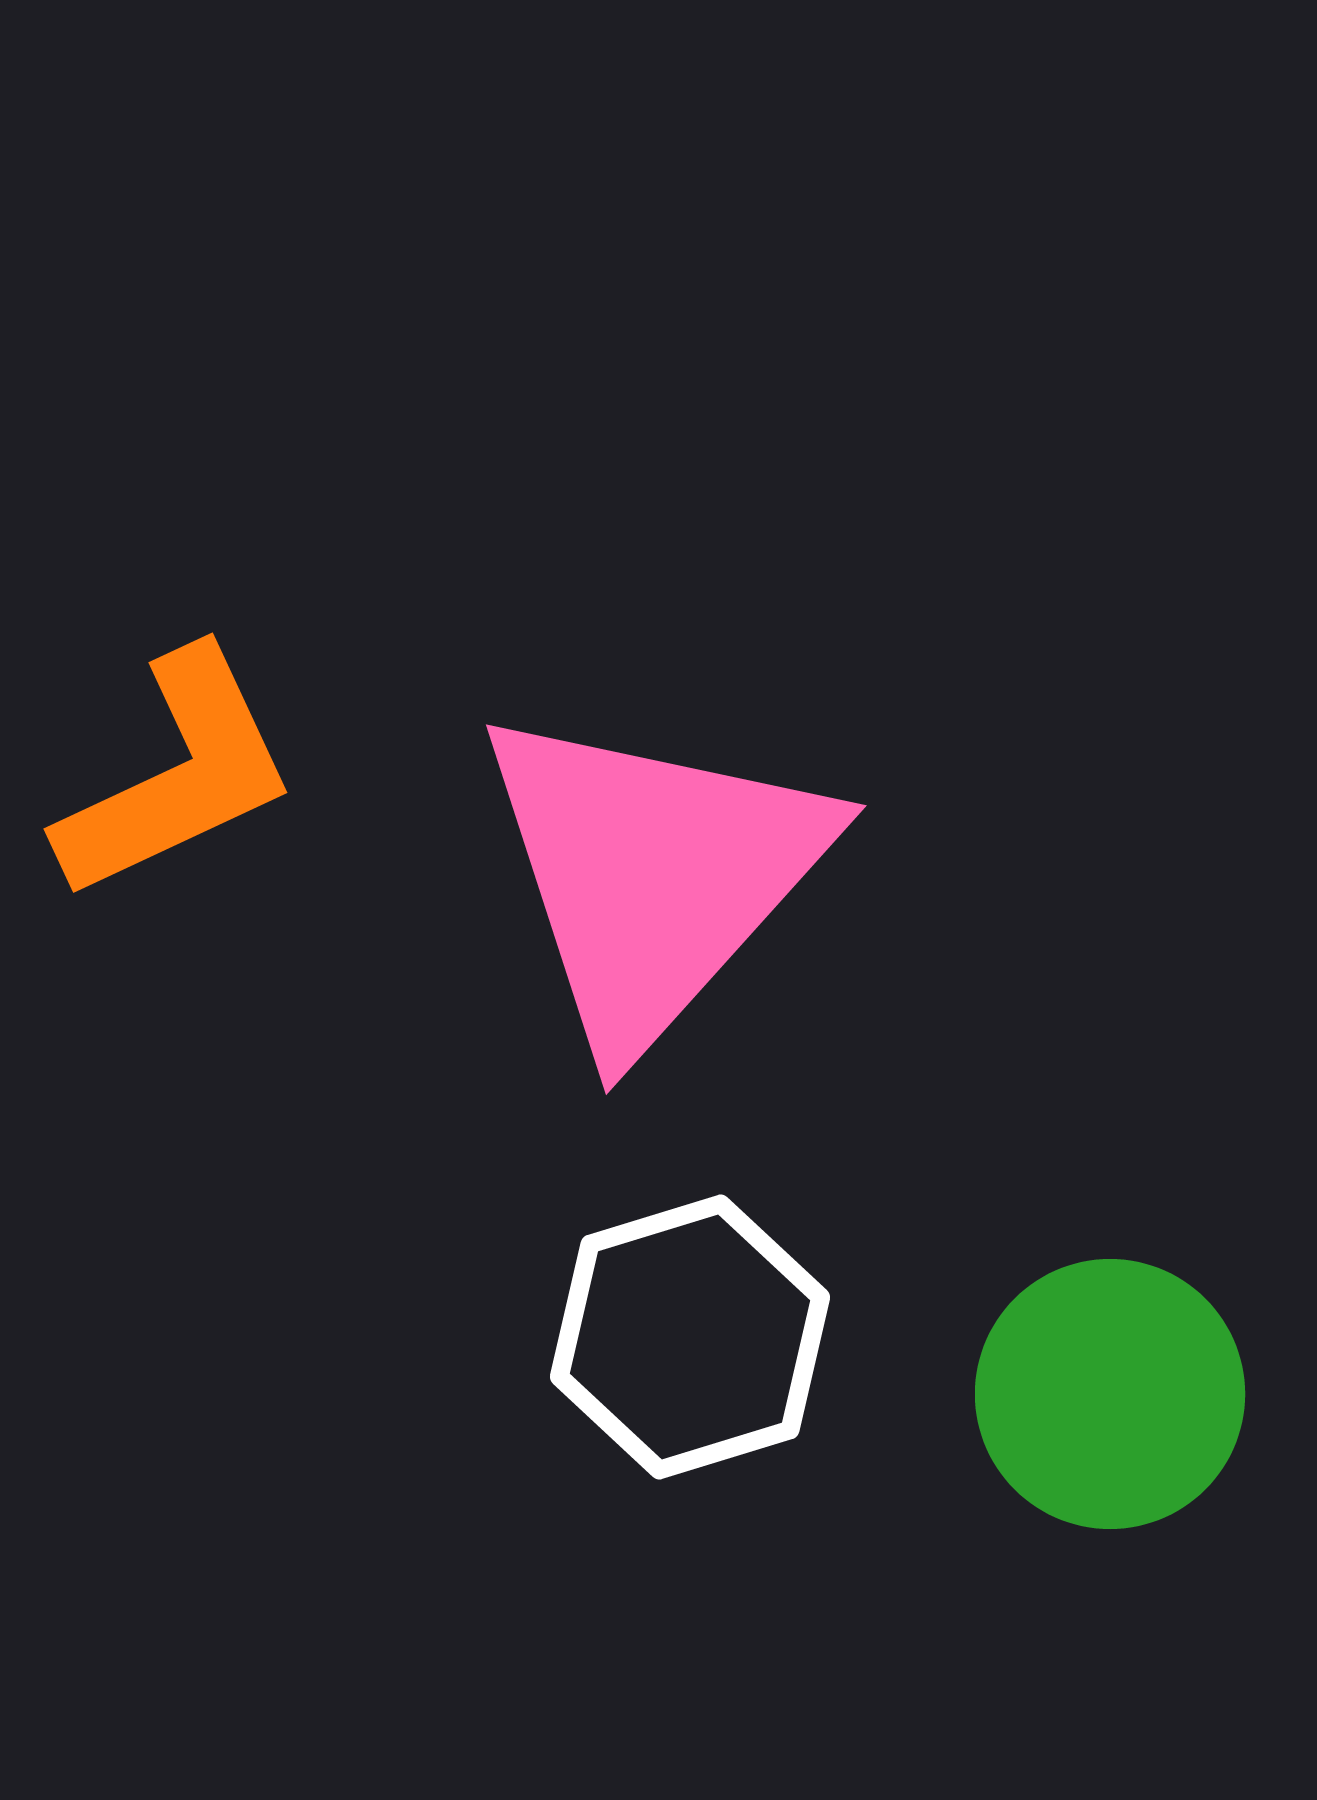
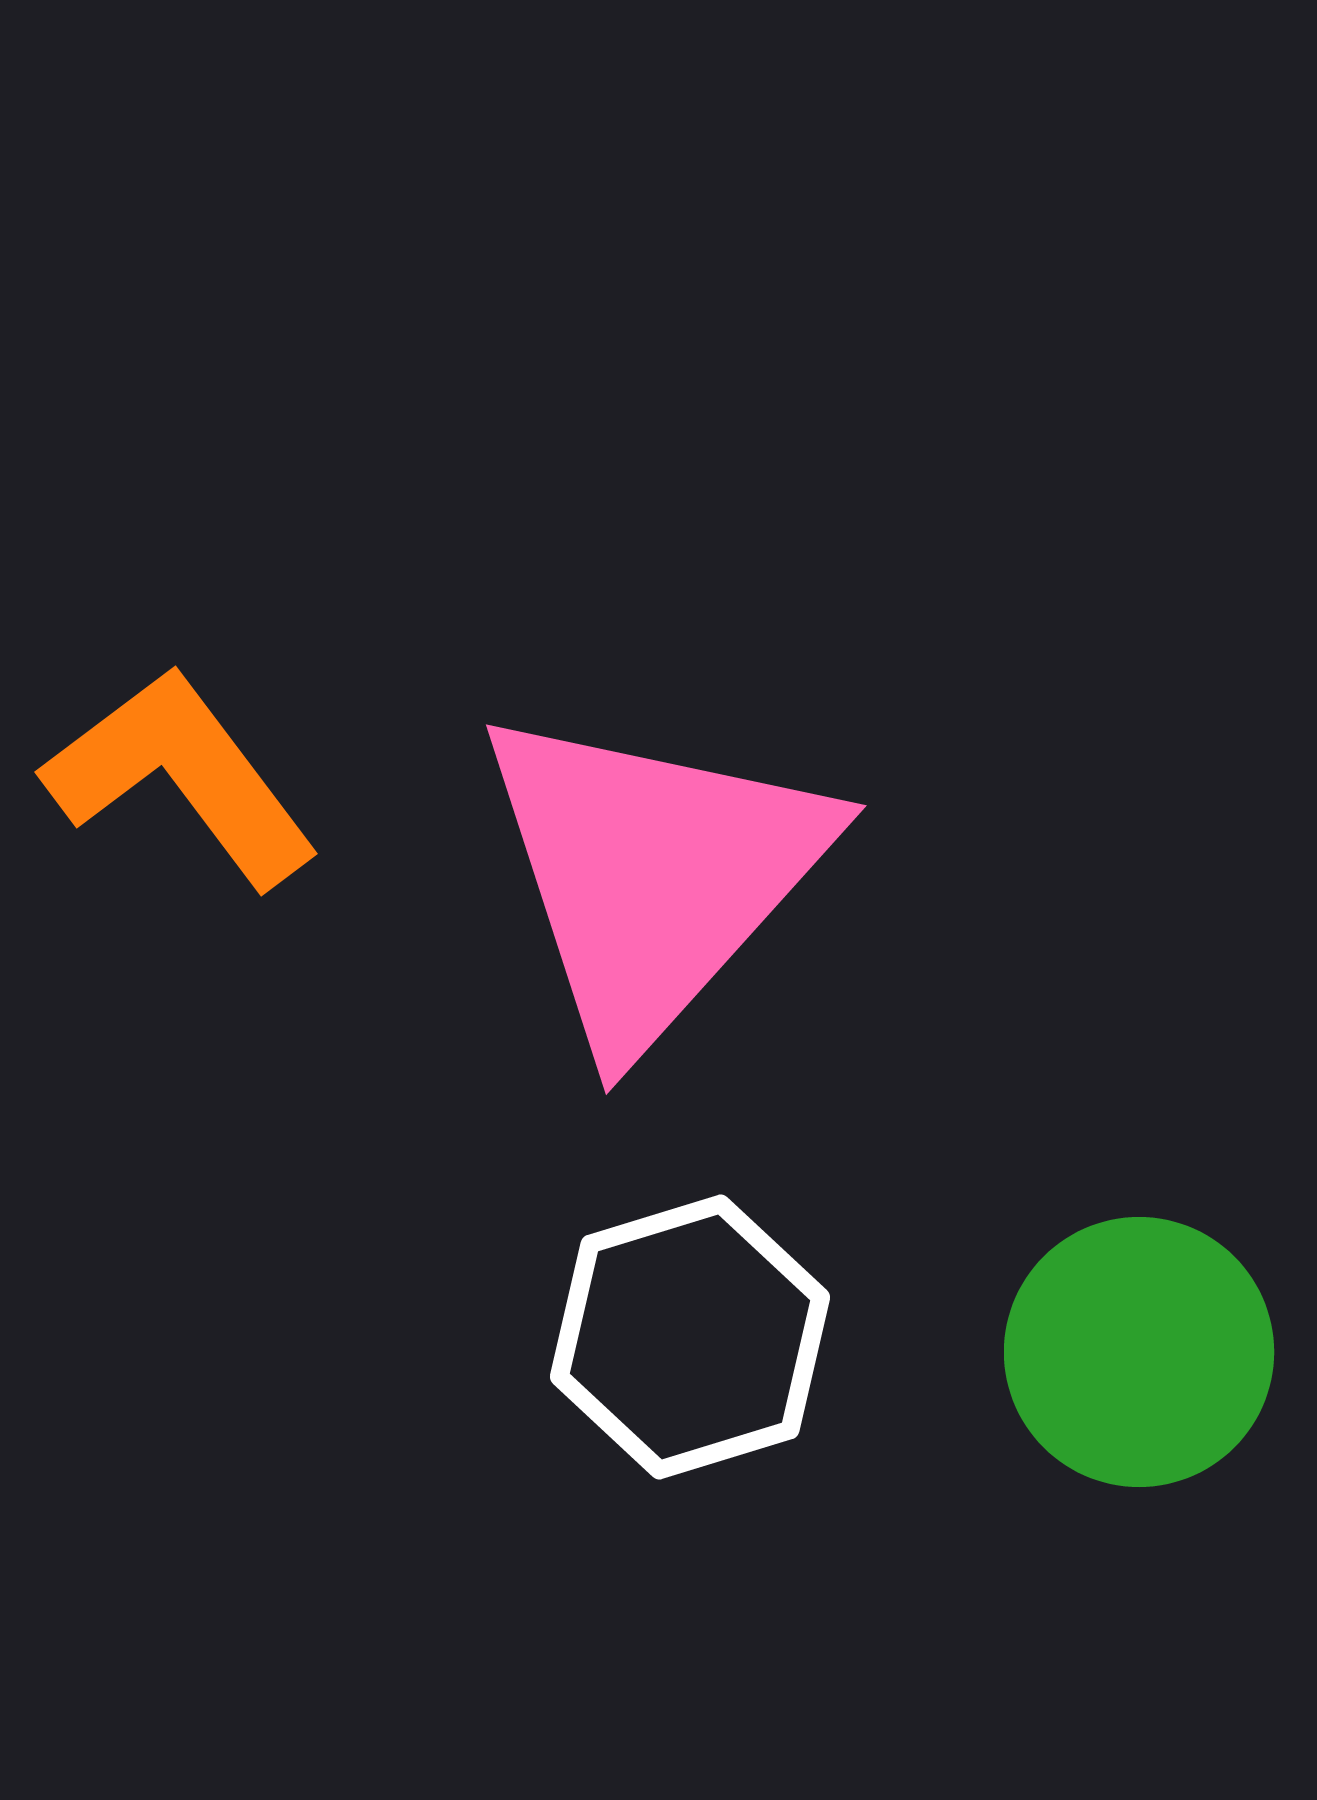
orange L-shape: moved 4 px right, 2 px down; rotated 102 degrees counterclockwise
green circle: moved 29 px right, 42 px up
